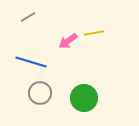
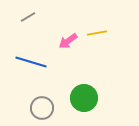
yellow line: moved 3 px right
gray circle: moved 2 px right, 15 px down
